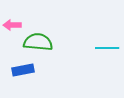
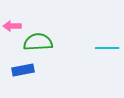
pink arrow: moved 1 px down
green semicircle: rotated 8 degrees counterclockwise
